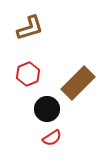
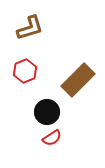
red hexagon: moved 3 px left, 3 px up
brown rectangle: moved 3 px up
black circle: moved 3 px down
